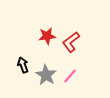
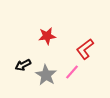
red L-shape: moved 14 px right, 7 px down
black arrow: rotated 98 degrees counterclockwise
pink line: moved 2 px right, 4 px up
